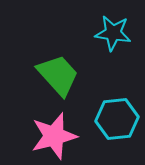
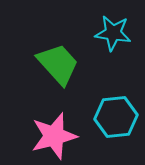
green trapezoid: moved 11 px up
cyan hexagon: moved 1 px left, 2 px up
